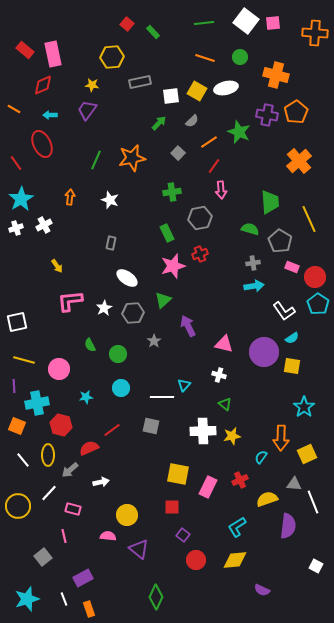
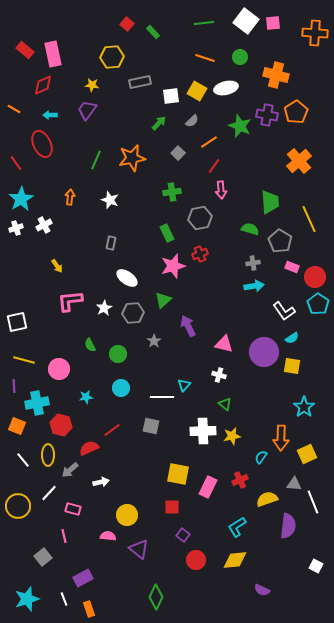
green star at (239, 132): moved 1 px right, 6 px up
